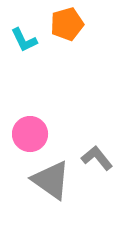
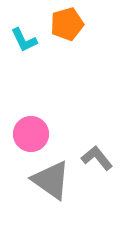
pink circle: moved 1 px right
